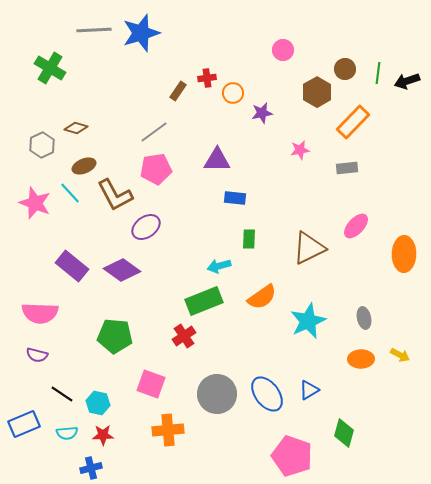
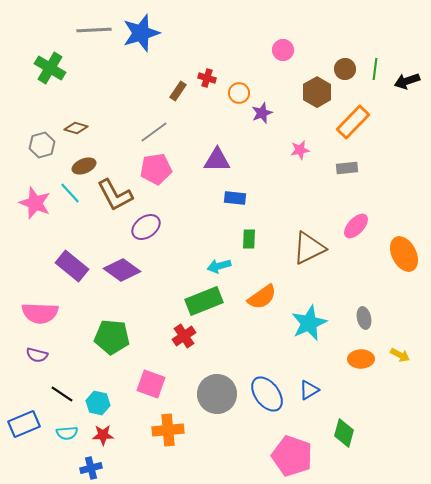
green line at (378, 73): moved 3 px left, 4 px up
red cross at (207, 78): rotated 24 degrees clockwise
orange circle at (233, 93): moved 6 px right
purple star at (262, 113): rotated 10 degrees counterclockwise
gray hexagon at (42, 145): rotated 10 degrees clockwise
orange ellipse at (404, 254): rotated 28 degrees counterclockwise
cyan star at (308, 321): moved 1 px right, 2 px down
green pentagon at (115, 336): moved 3 px left, 1 px down
